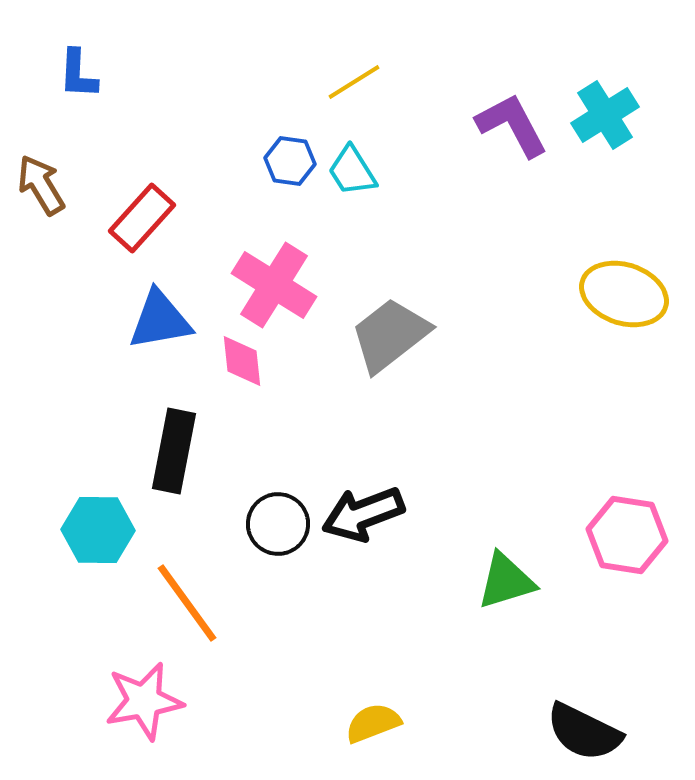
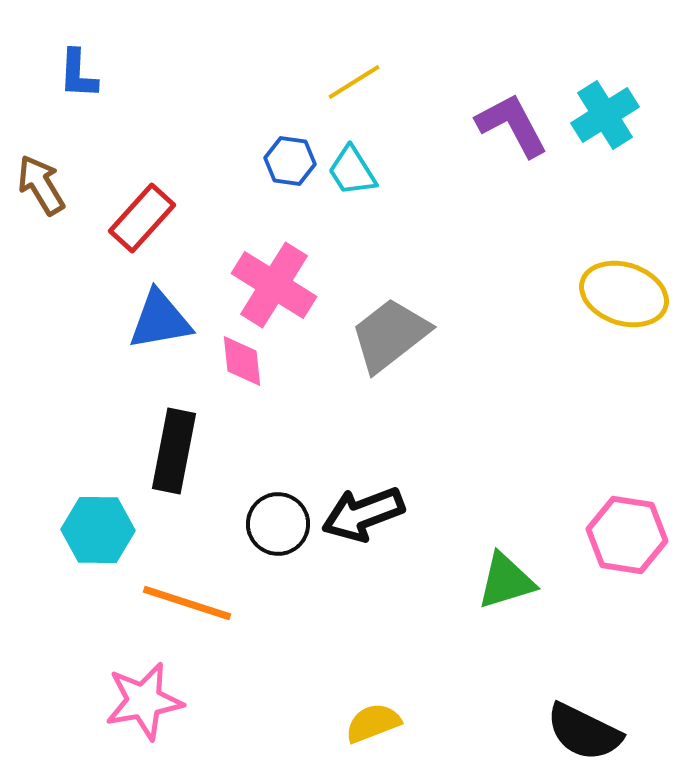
orange line: rotated 36 degrees counterclockwise
